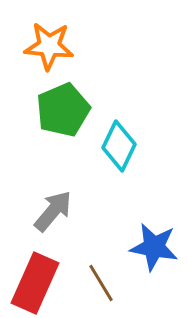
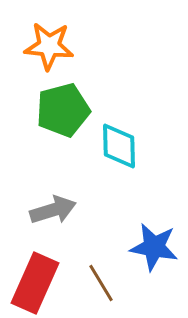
green pentagon: rotated 8 degrees clockwise
cyan diamond: rotated 27 degrees counterclockwise
gray arrow: moved 1 px up; rotated 33 degrees clockwise
